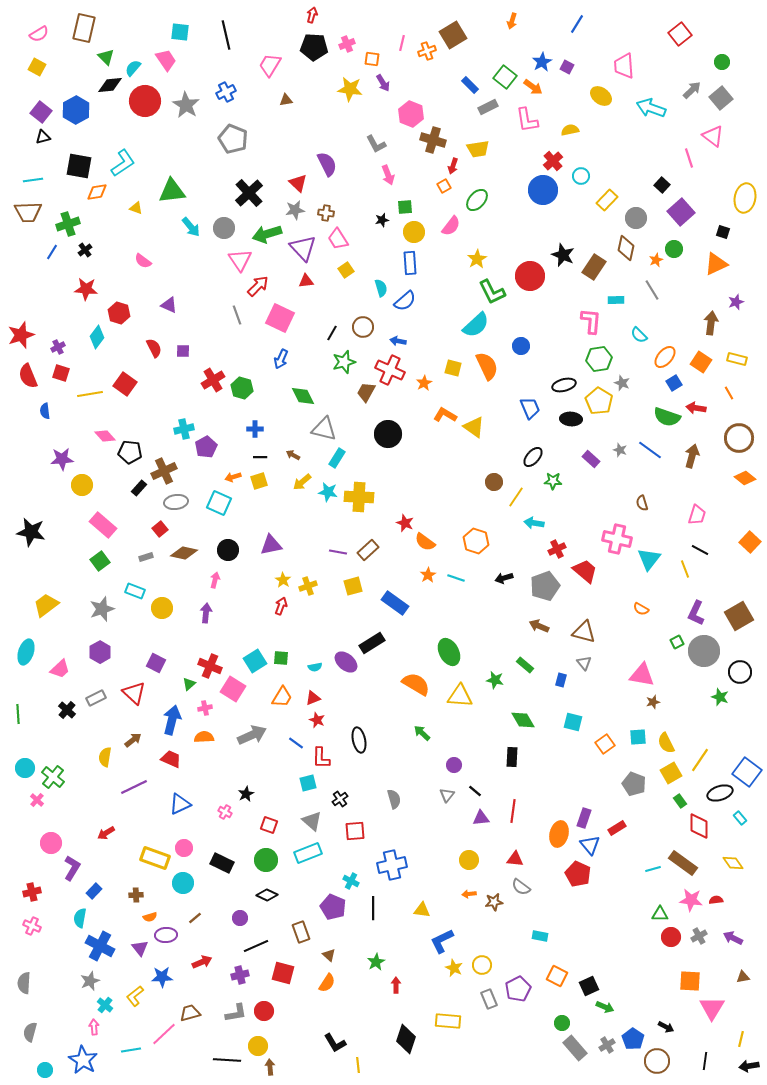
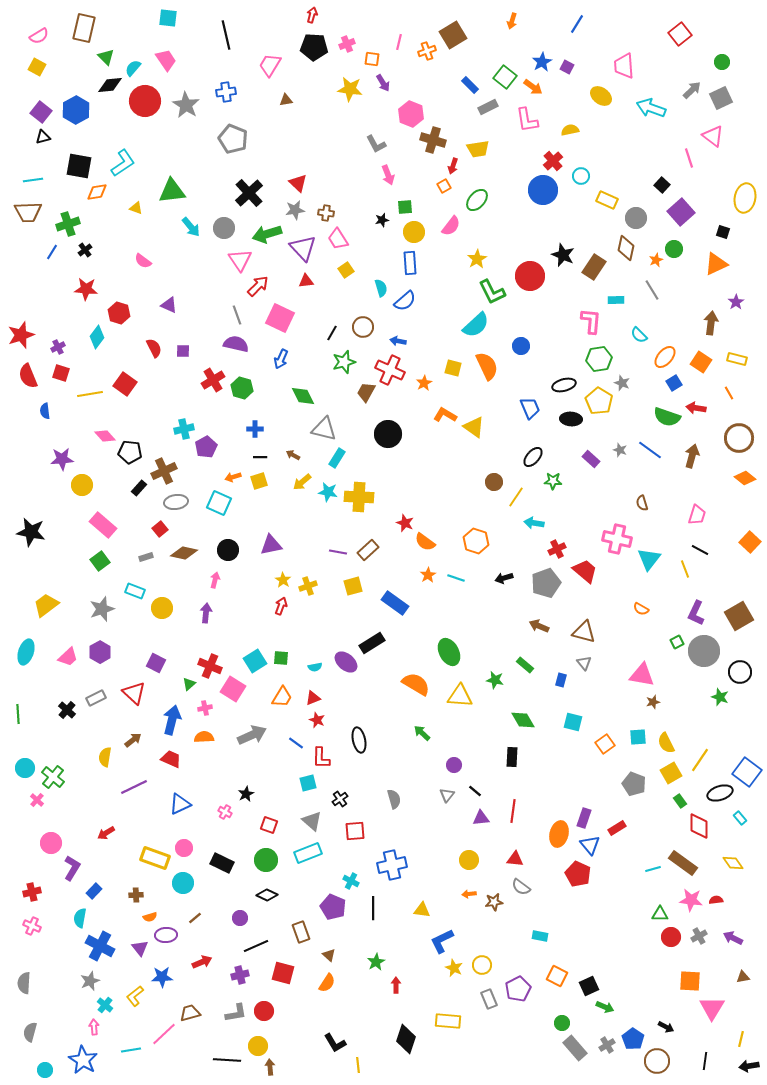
cyan square at (180, 32): moved 12 px left, 14 px up
pink semicircle at (39, 34): moved 2 px down
pink line at (402, 43): moved 3 px left, 1 px up
blue cross at (226, 92): rotated 18 degrees clockwise
gray square at (721, 98): rotated 15 degrees clockwise
purple semicircle at (327, 164): moved 91 px left, 180 px down; rotated 50 degrees counterclockwise
yellow rectangle at (607, 200): rotated 70 degrees clockwise
purple star at (736, 302): rotated 14 degrees counterclockwise
gray pentagon at (545, 586): moved 1 px right, 3 px up
pink trapezoid at (60, 669): moved 8 px right, 12 px up
